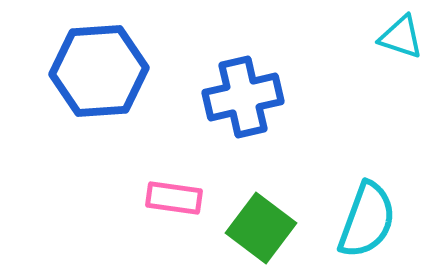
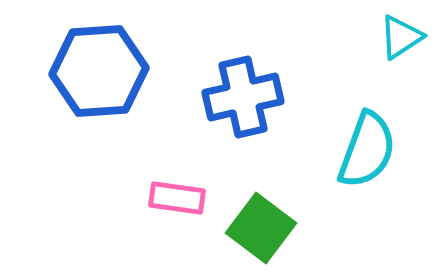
cyan triangle: rotated 51 degrees counterclockwise
pink rectangle: moved 3 px right
cyan semicircle: moved 70 px up
